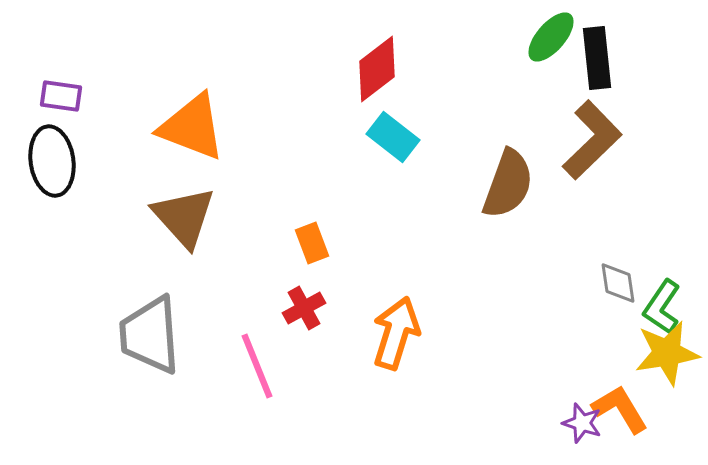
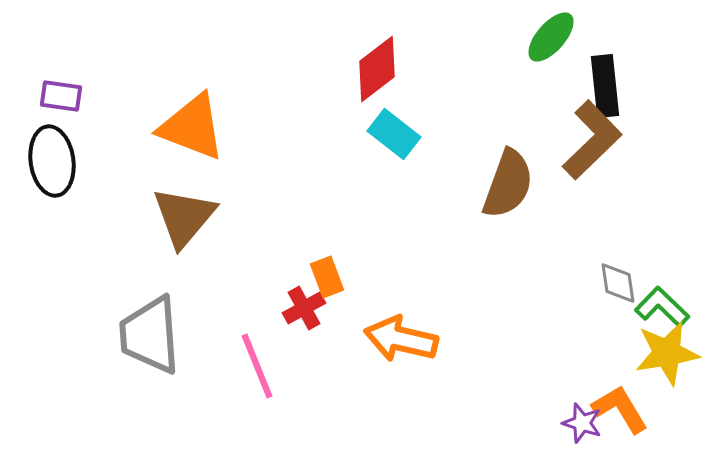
black rectangle: moved 8 px right, 28 px down
cyan rectangle: moved 1 px right, 3 px up
brown triangle: rotated 22 degrees clockwise
orange rectangle: moved 15 px right, 34 px down
green L-shape: rotated 100 degrees clockwise
orange arrow: moved 5 px right, 6 px down; rotated 94 degrees counterclockwise
